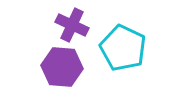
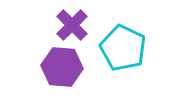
purple cross: rotated 20 degrees clockwise
